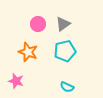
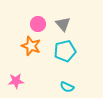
gray triangle: rotated 35 degrees counterclockwise
orange star: moved 3 px right, 6 px up
pink star: rotated 21 degrees counterclockwise
